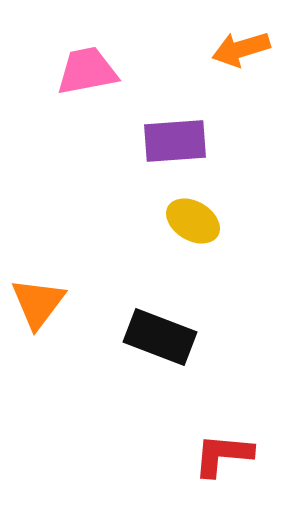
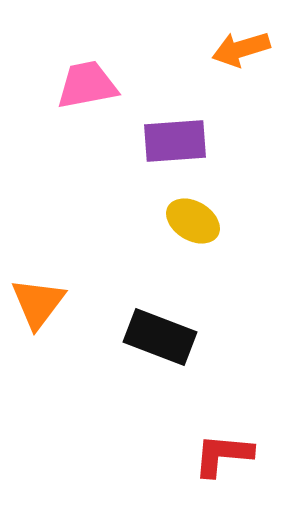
pink trapezoid: moved 14 px down
